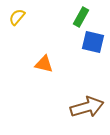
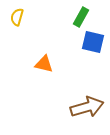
yellow semicircle: rotated 24 degrees counterclockwise
